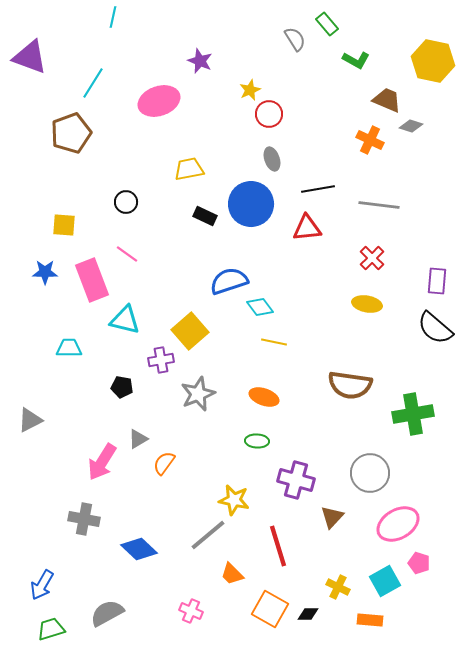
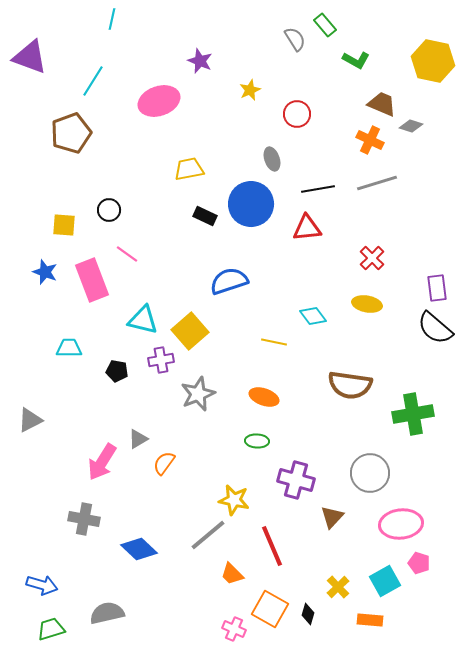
cyan line at (113, 17): moved 1 px left, 2 px down
green rectangle at (327, 24): moved 2 px left, 1 px down
cyan line at (93, 83): moved 2 px up
brown trapezoid at (387, 100): moved 5 px left, 4 px down
red circle at (269, 114): moved 28 px right
black circle at (126, 202): moved 17 px left, 8 px down
gray line at (379, 205): moved 2 px left, 22 px up; rotated 24 degrees counterclockwise
blue star at (45, 272): rotated 20 degrees clockwise
purple rectangle at (437, 281): moved 7 px down; rotated 12 degrees counterclockwise
cyan diamond at (260, 307): moved 53 px right, 9 px down
cyan triangle at (125, 320): moved 18 px right
black pentagon at (122, 387): moved 5 px left, 16 px up
pink ellipse at (398, 524): moved 3 px right; rotated 24 degrees clockwise
red line at (278, 546): moved 6 px left; rotated 6 degrees counterclockwise
blue arrow at (42, 585): rotated 104 degrees counterclockwise
yellow cross at (338, 587): rotated 20 degrees clockwise
pink cross at (191, 611): moved 43 px right, 18 px down
gray semicircle at (107, 613): rotated 16 degrees clockwise
black diamond at (308, 614): rotated 75 degrees counterclockwise
